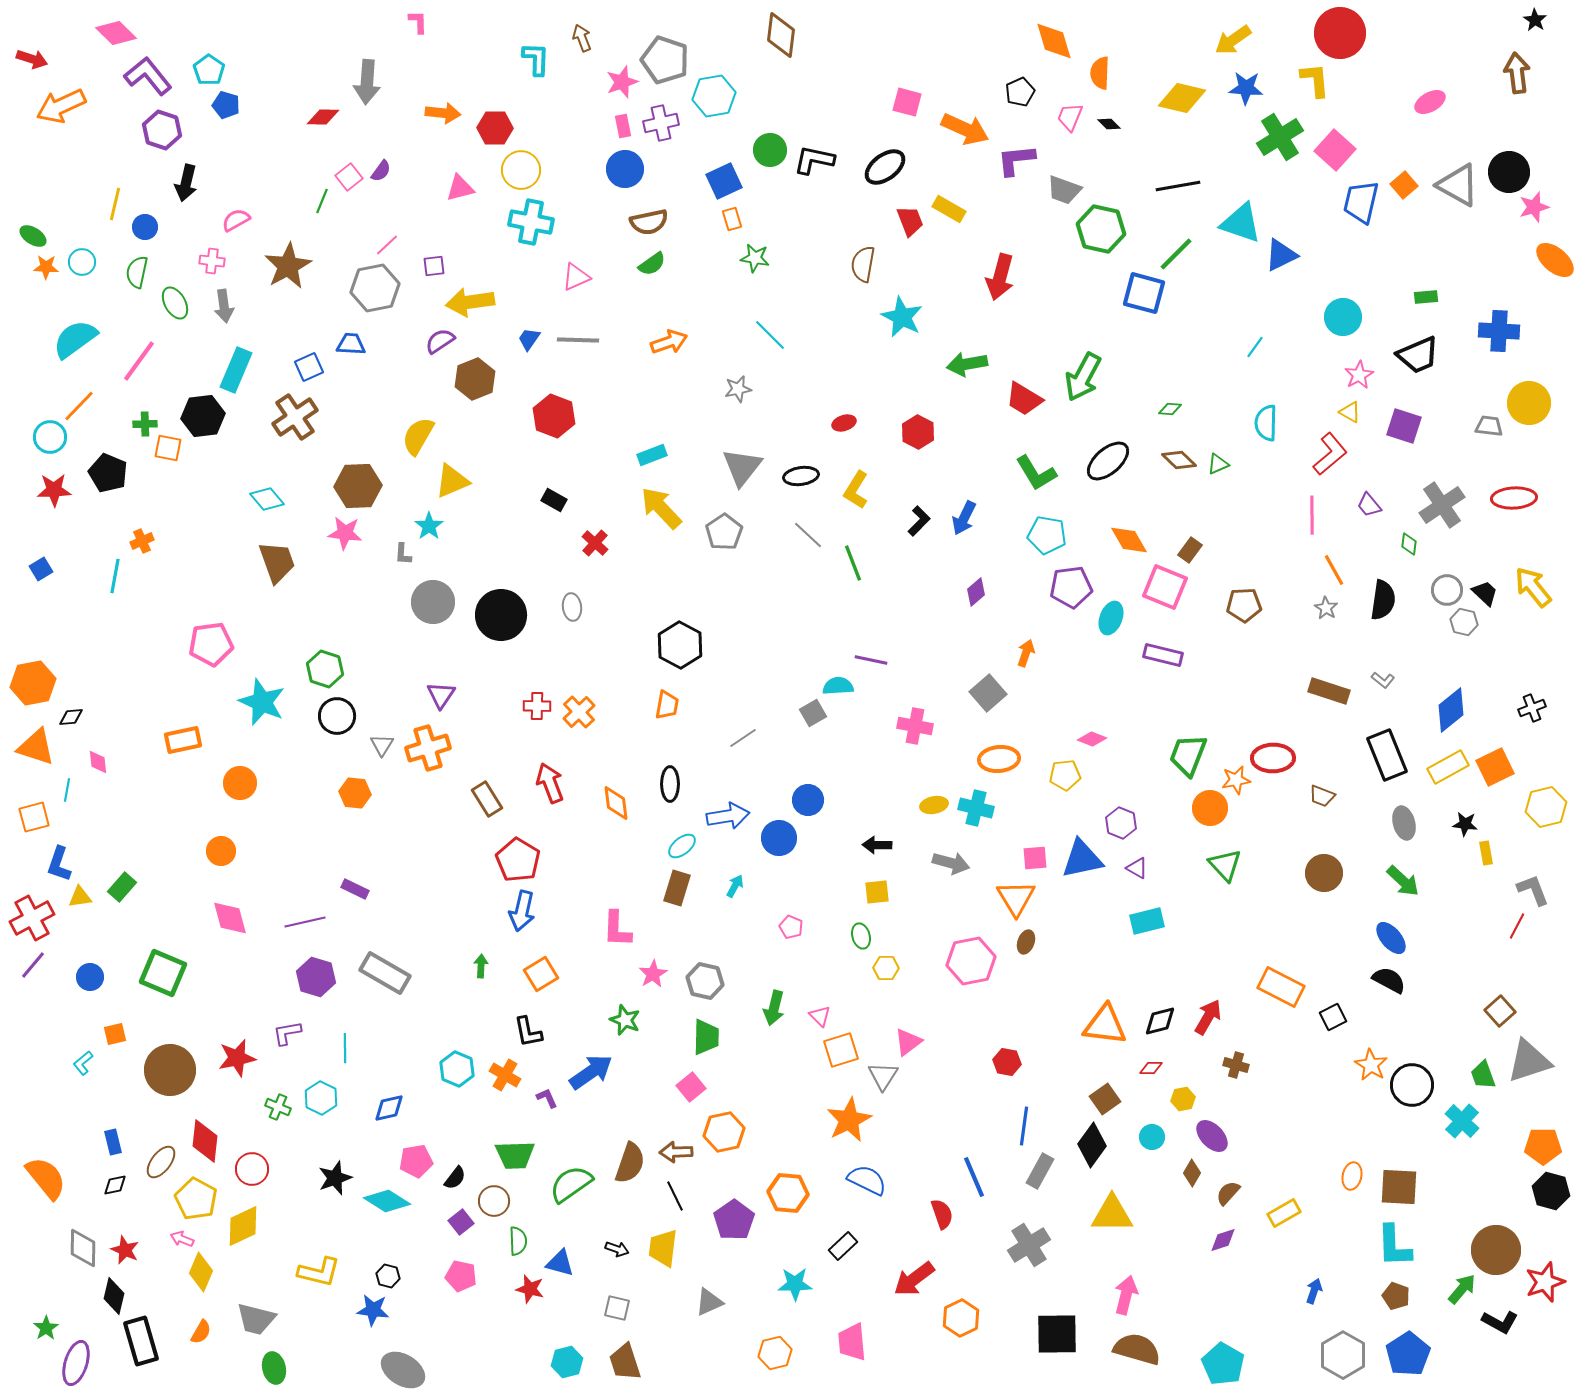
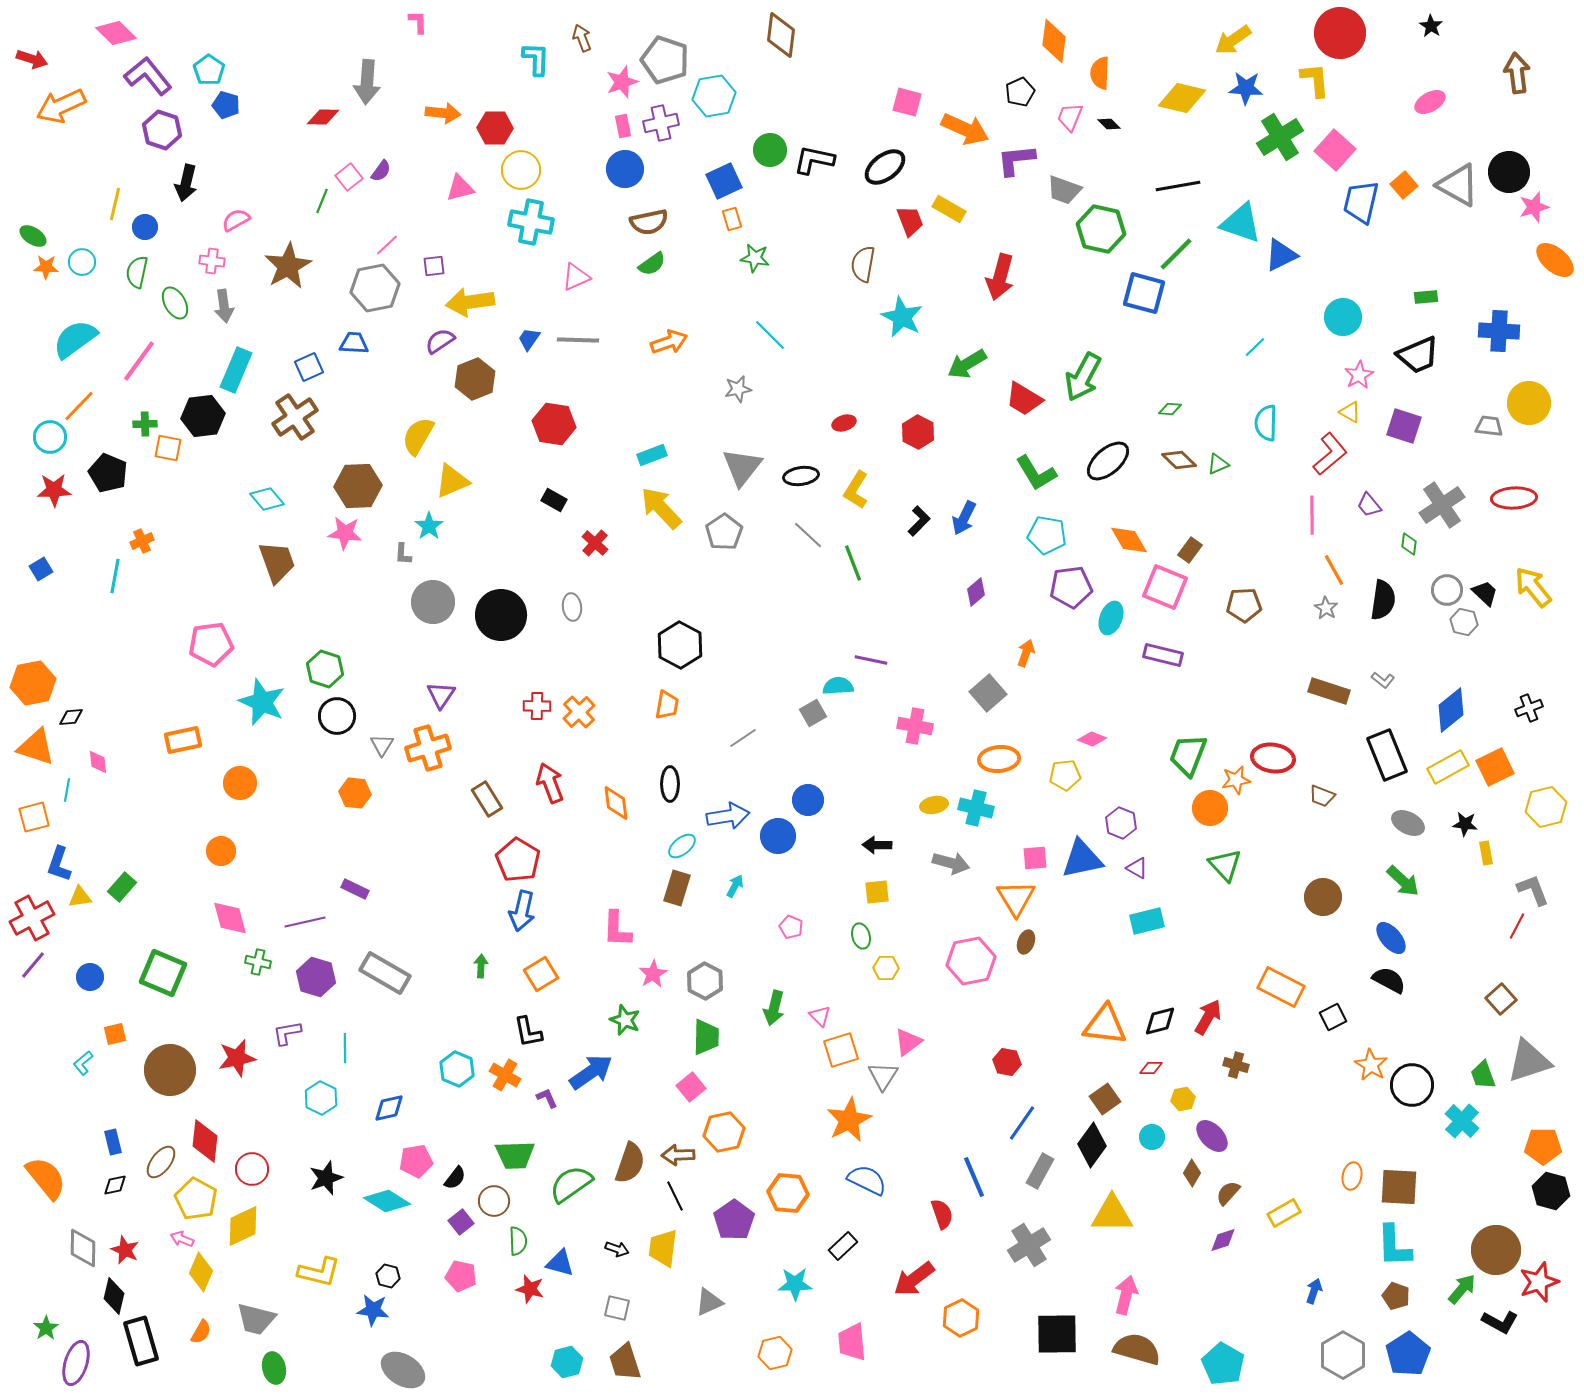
black star at (1535, 20): moved 104 px left, 6 px down
orange diamond at (1054, 41): rotated 24 degrees clockwise
blue trapezoid at (351, 344): moved 3 px right, 1 px up
cyan line at (1255, 347): rotated 10 degrees clockwise
green arrow at (967, 364): rotated 21 degrees counterclockwise
red hexagon at (554, 416): moved 8 px down; rotated 12 degrees counterclockwise
black cross at (1532, 708): moved 3 px left
red ellipse at (1273, 758): rotated 9 degrees clockwise
gray ellipse at (1404, 823): moved 4 px right; rotated 48 degrees counterclockwise
blue circle at (779, 838): moved 1 px left, 2 px up
brown circle at (1324, 873): moved 1 px left, 24 px down
gray hexagon at (705, 981): rotated 15 degrees clockwise
brown square at (1500, 1011): moved 1 px right, 12 px up
green cross at (278, 1107): moved 20 px left, 145 px up; rotated 10 degrees counterclockwise
blue line at (1024, 1126): moved 2 px left, 3 px up; rotated 27 degrees clockwise
brown arrow at (676, 1152): moved 2 px right, 3 px down
black star at (335, 1178): moved 9 px left
red star at (1545, 1282): moved 6 px left
